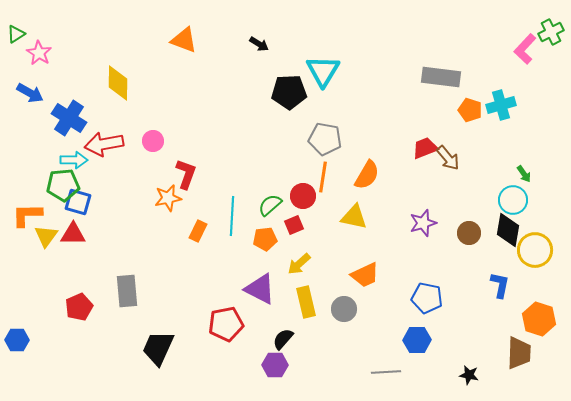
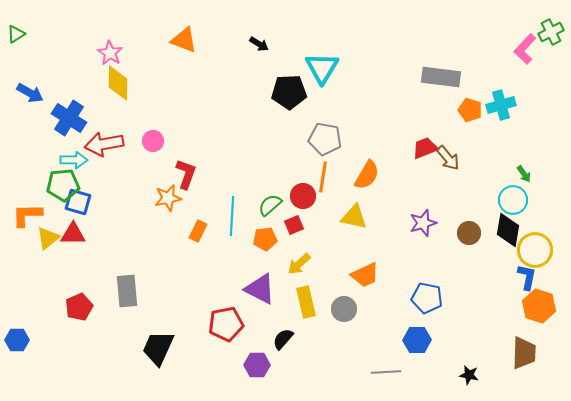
pink star at (39, 53): moved 71 px right
cyan triangle at (323, 71): moved 1 px left, 3 px up
yellow triangle at (46, 236): moved 2 px right, 2 px down; rotated 15 degrees clockwise
blue L-shape at (500, 285): moved 27 px right, 8 px up
orange hexagon at (539, 319): moved 13 px up
brown trapezoid at (519, 353): moved 5 px right
purple hexagon at (275, 365): moved 18 px left
